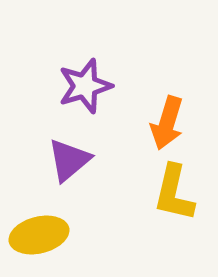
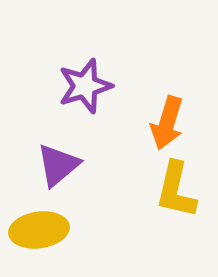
purple triangle: moved 11 px left, 5 px down
yellow L-shape: moved 2 px right, 3 px up
yellow ellipse: moved 5 px up; rotated 6 degrees clockwise
